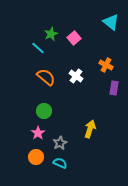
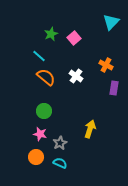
cyan triangle: rotated 36 degrees clockwise
cyan line: moved 1 px right, 8 px down
pink star: moved 2 px right, 1 px down; rotated 24 degrees counterclockwise
